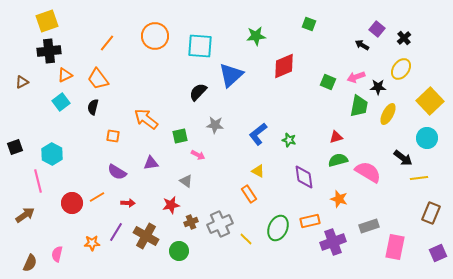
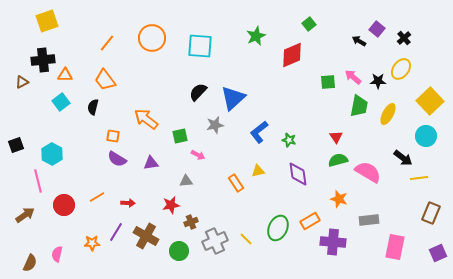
green square at (309, 24): rotated 32 degrees clockwise
orange circle at (155, 36): moved 3 px left, 2 px down
green star at (256, 36): rotated 18 degrees counterclockwise
black arrow at (362, 45): moved 3 px left, 4 px up
black cross at (49, 51): moved 6 px left, 9 px down
red diamond at (284, 66): moved 8 px right, 11 px up
orange triangle at (65, 75): rotated 28 degrees clockwise
blue triangle at (231, 75): moved 2 px right, 23 px down
pink arrow at (356, 77): moved 3 px left; rotated 60 degrees clockwise
orange trapezoid at (98, 79): moved 7 px right, 1 px down
green square at (328, 82): rotated 28 degrees counterclockwise
black star at (378, 87): moved 6 px up
gray star at (215, 125): rotated 18 degrees counterclockwise
blue L-shape at (258, 134): moved 1 px right, 2 px up
red triangle at (336, 137): rotated 48 degrees counterclockwise
cyan circle at (427, 138): moved 1 px left, 2 px up
black square at (15, 147): moved 1 px right, 2 px up
yellow triangle at (258, 171): rotated 40 degrees counterclockwise
purple semicircle at (117, 172): moved 13 px up
purple diamond at (304, 177): moved 6 px left, 3 px up
gray triangle at (186, 181): rotated 40 degrees counterclockwise
orange rectangle at (249, 194): moved 13 px left, 11 px up
red circle at (72, 203): moved 8 px left, 2 px down
orange rectangle at (310, 221): rotated 18 degrees counterclockwise
gray cross at (220, 224): moved 5 px left, 17 px down
gray rectangle at (369, 226): moved 6 px up; rotated 12 degrees clockwise
purple cross at (333, 242): rotated 25 degrees clockwise
